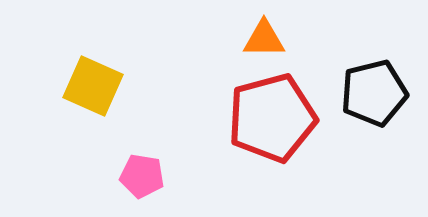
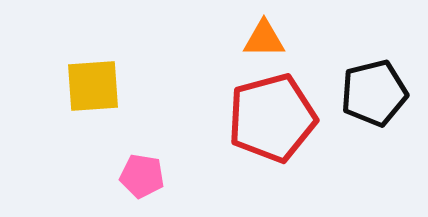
yellow square: rotated 28 degrees counterclockwise
